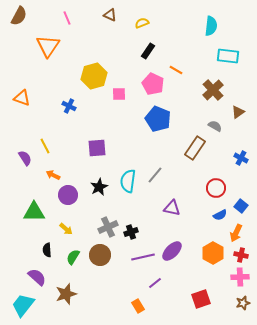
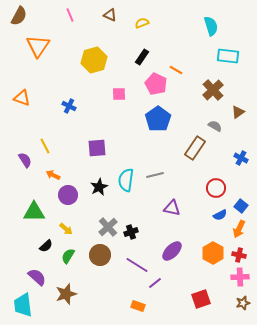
pink line at (67, 18): moved 3 px right, 3 px up
cyan semicircle at (211, 26): rotated 24 degrees counterclockwise
orange triangle at (48, 46): moved 10 px left
black rectangle at (148, 51): moved 6 px left, 6 px down
yellow hexagon at (94, 76): moved 16 px up
pink pentagon at (153, 84): moved 3 px right
blue pentagon at (158, 119): rotated 15 degrees clockwise
purple semicircle at (25, 158): moved 2 px down
gray line at (155, 175): rotated 36 degrees clockwise
cyan semicircle at (128, 181): moved 2 px left, 1 px up
gray cross at (108, 227): rotated 18 degrees counterclockwise
orange arrow at (236, 233): moved 3 px right, 4 px up
black semicircle at (47, 250): moved 1 px left, 4 px up; rotated 128 degrees counterclockwise
red cross at (241, 255): moved 2 px left
green semicircle at (73, 257): moved 5 px left, 1 px up
purple line at (143, 257): moved 6 px left, 8 px down; rotated 45 degrees clockwise
cyan trapezoid at (23, 305): rotated 45 degrees counterclockwise
orange rectangle at (138, 306): rotated 40 degrees counterclockwise
